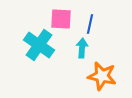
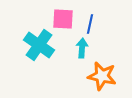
pink square: moved 2 px right
